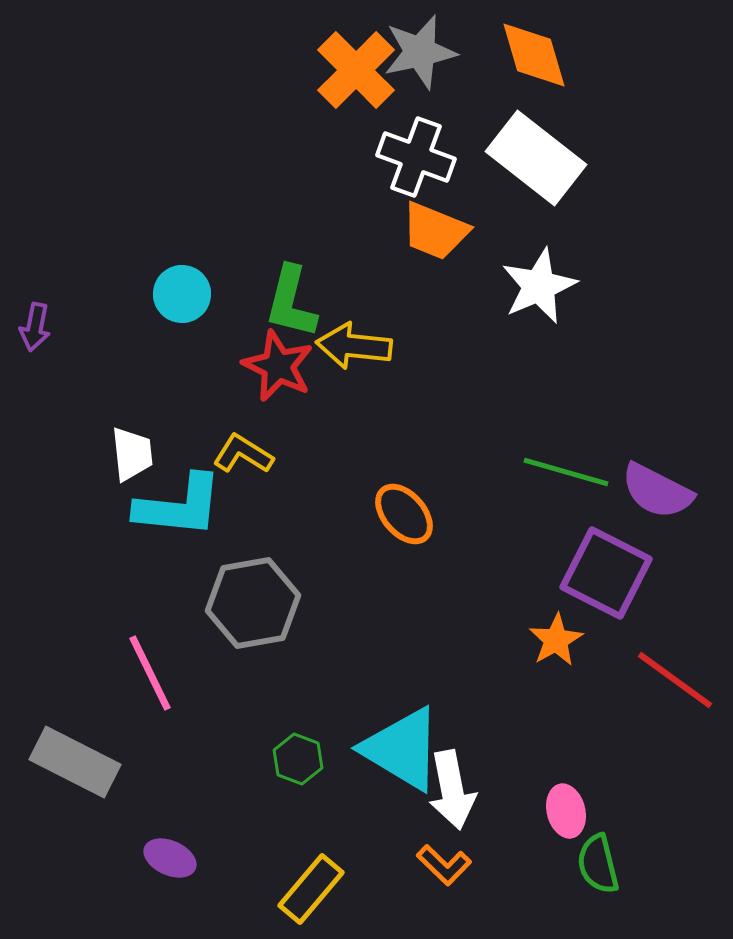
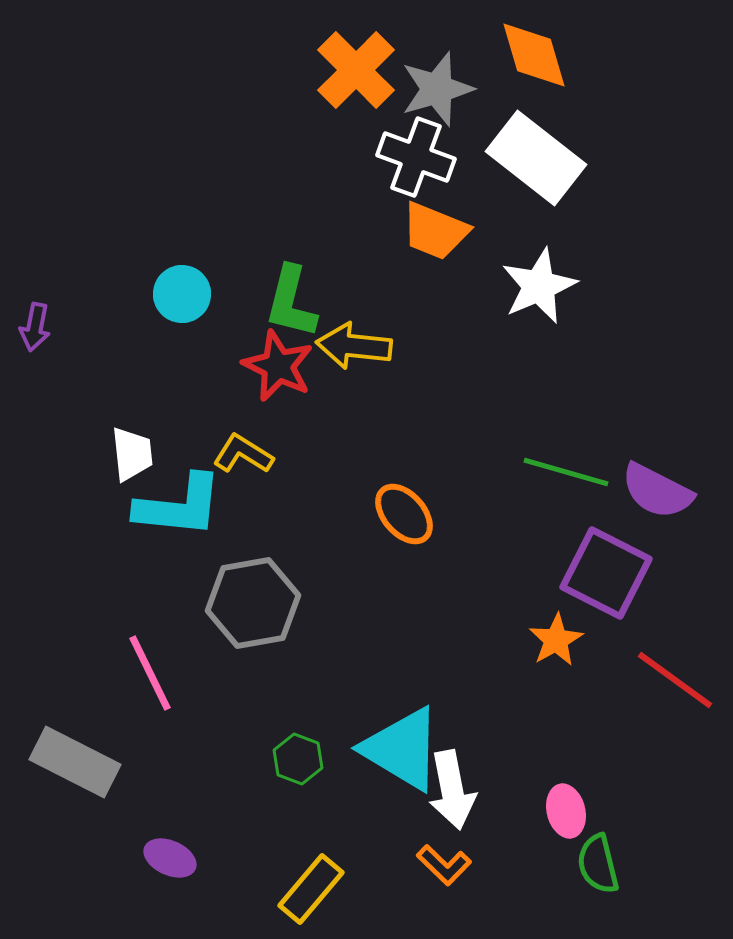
gray star: moved 17 px right, 37 px down; rotated 4 degrees counterclockwise
